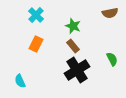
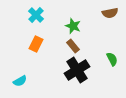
cyan semicircle: rotated 96 degrees counterclockwise
